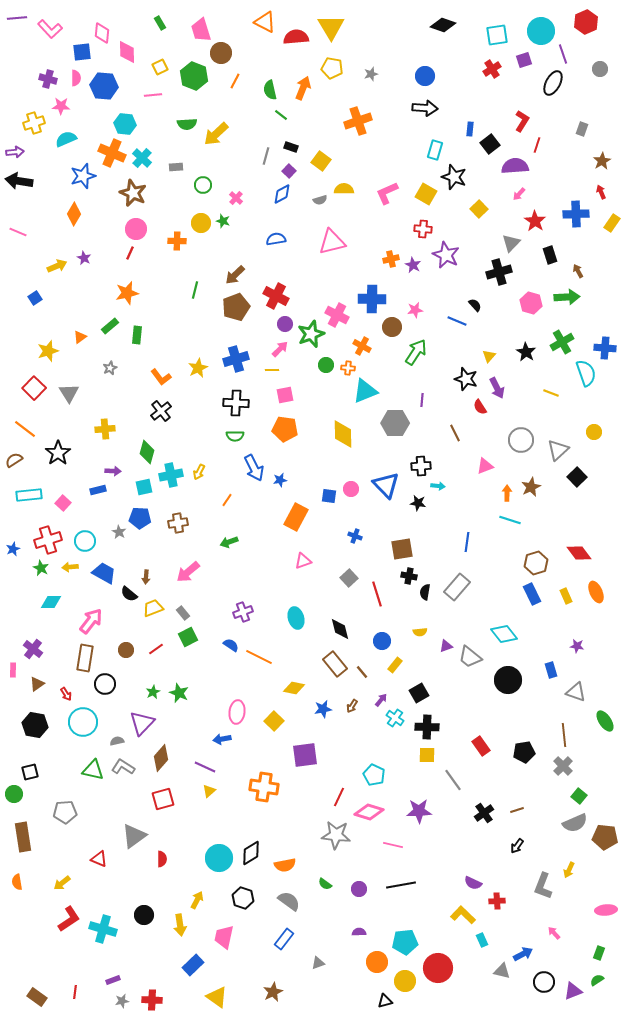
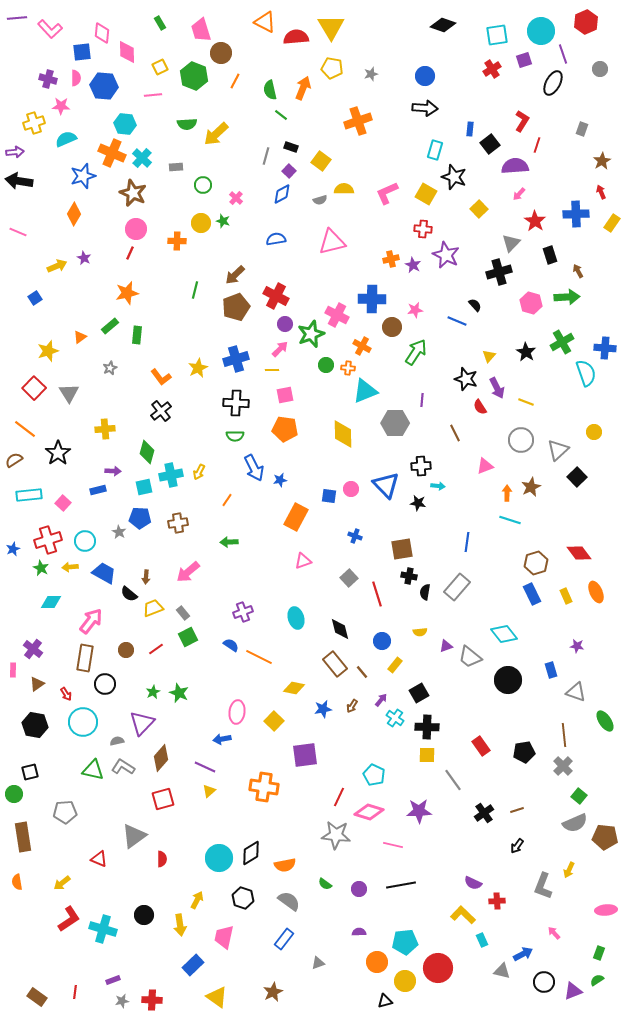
yellow line at (551, 393): moved 25 px left, 9 px down
green arrow at (229, 542): rotated 18 degrees clockwise
